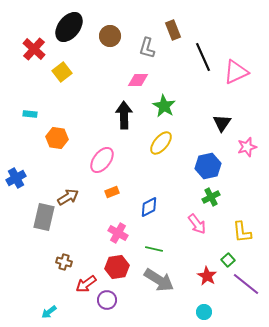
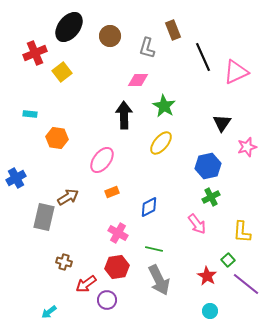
red cross: moved 1 px right, 4 px down; rotated 25 degrees clockwise
yellow L-shape: rotated 10 degrees clockwise
gray arrow: rotated 32 degrees clockwise
cyan circle: moved 6 px right, 1 px up
